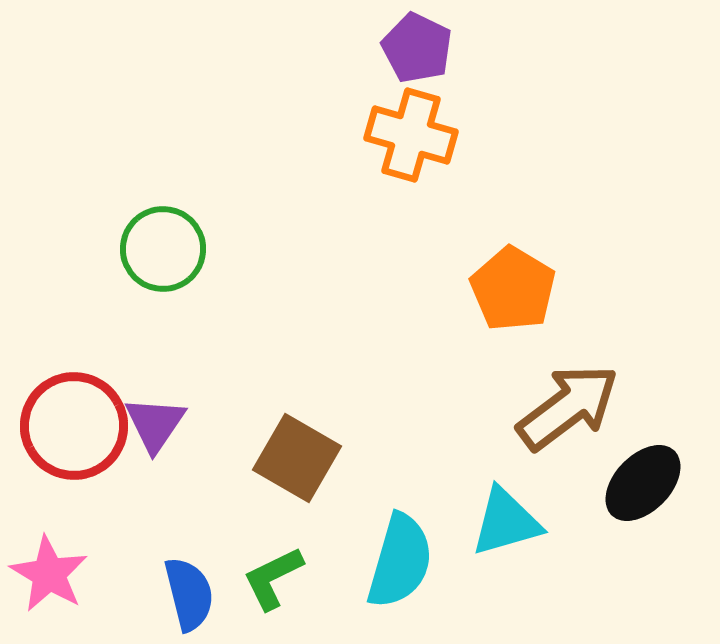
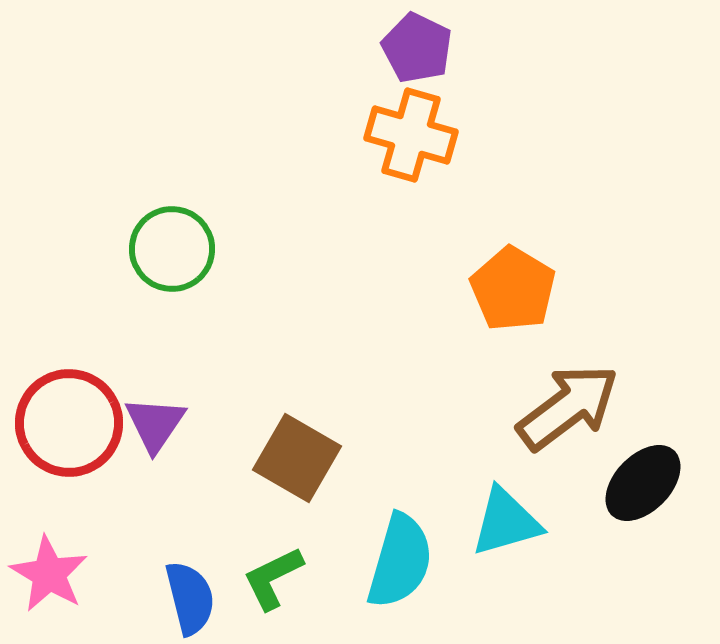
green circle: moved 9 px right
red circle: moved 5 px left, 3 px up
blue semicircle: moved 1 px right, 4 px down
